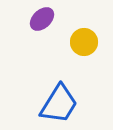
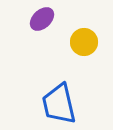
blue trapezoid: rotated 135 degrees clockwise
